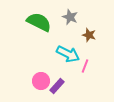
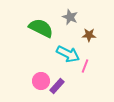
green semicircle: moved 2 px right, 6 px down
brown star: rotated 16 degrees counterclockwise
